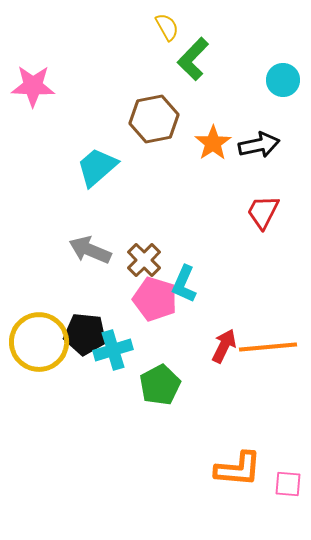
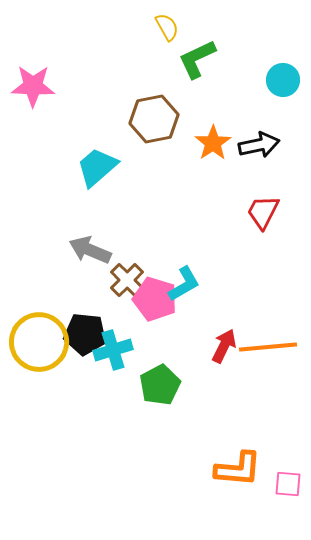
green L-shape: moved 4 px right; rotated 21 degrees clockwise
brown cross: moved 17 px left, 20 px down
cyan L-shape: rotated 144 degrees counterclockwise
